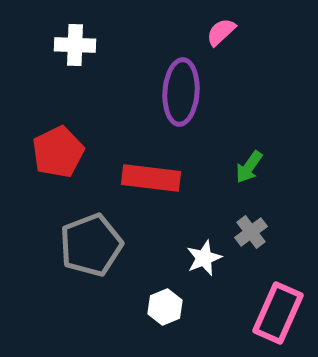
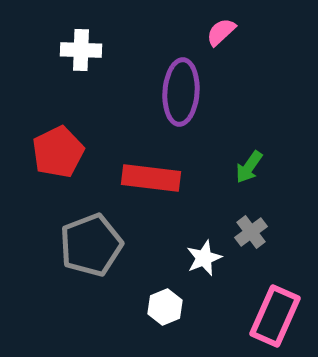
white cross: moved 6 px right, 5 px down
pink rectangle: moved 3 px left, 3 px down
